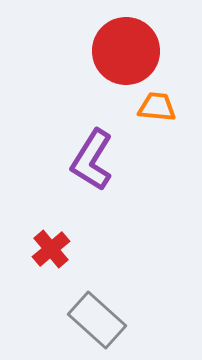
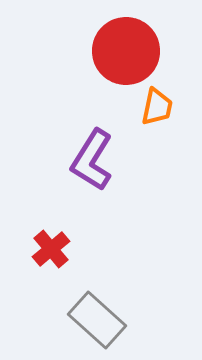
orange trapezoid: rotated 96 degrees clockwise
